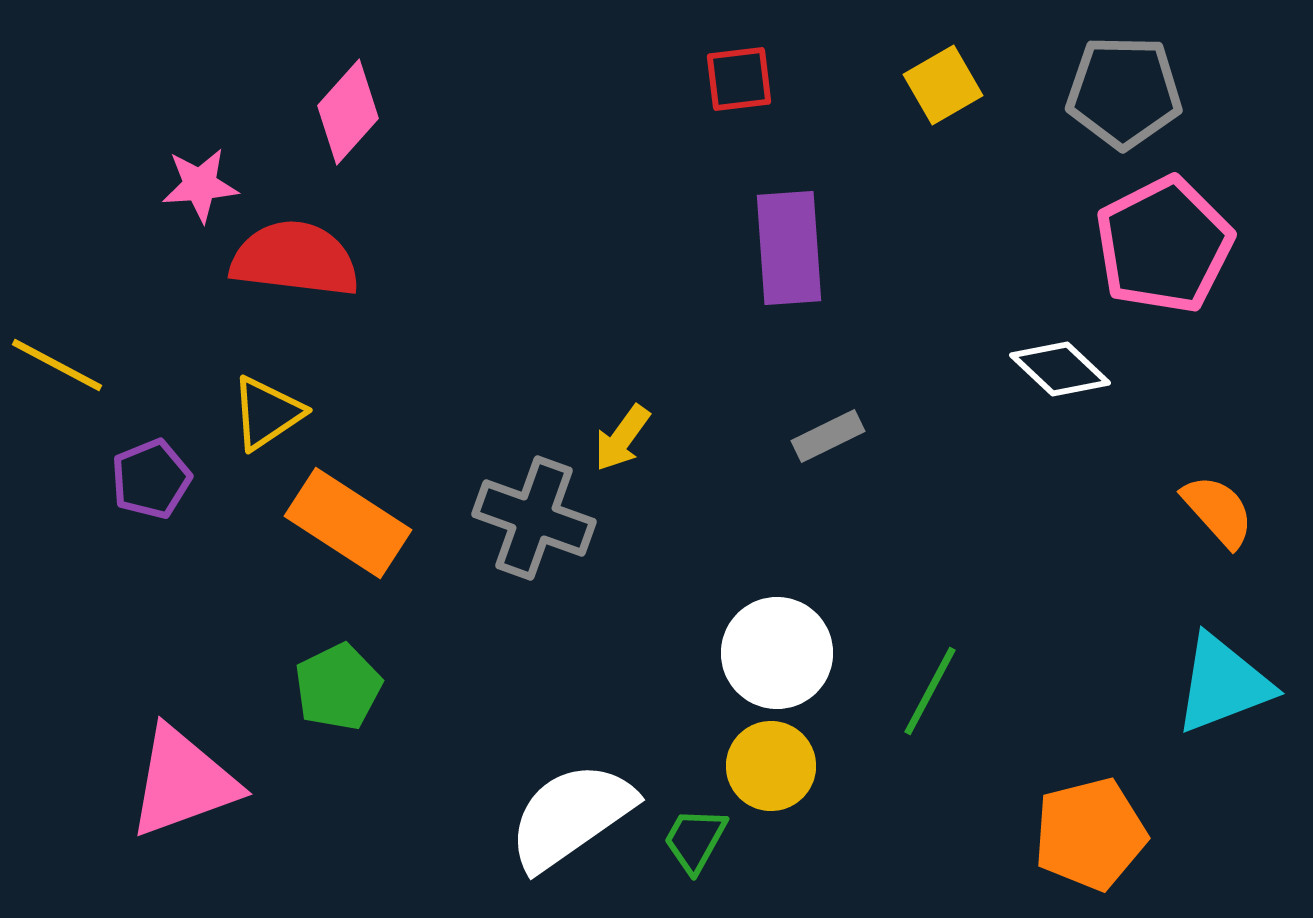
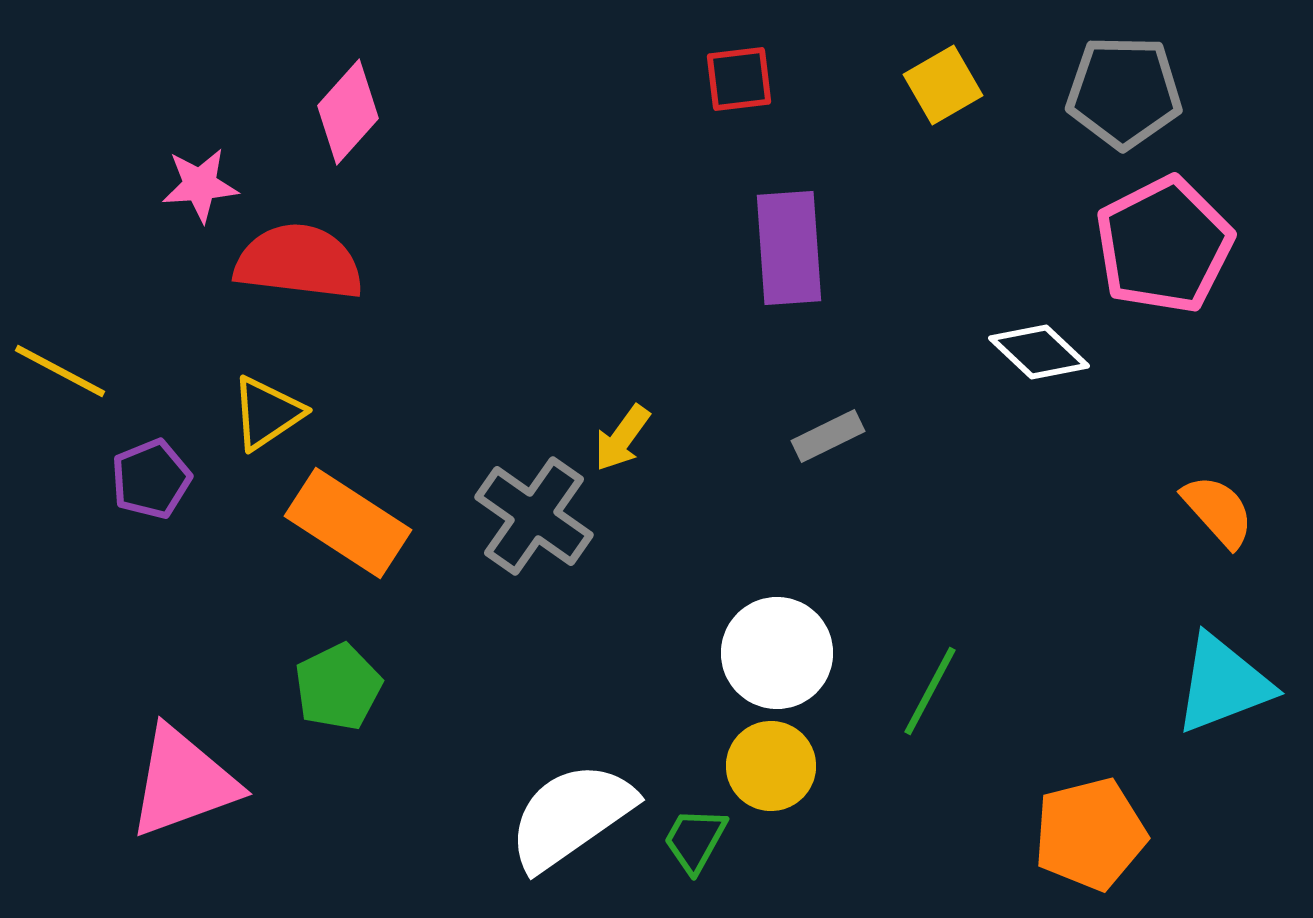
red semicircle: moved 4 px right, 3 px down
yellow line: moved 3 px right, 6 px down
white diamond: moved 21 px left, 17 px up
gray cross: moved 2 px up; rotated 15 degrees clockwise
